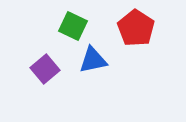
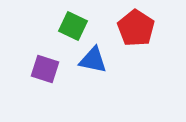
blue triangle: rotated 24 degrees clockwise
purple square: rotated 32 degrees counterclockwise
